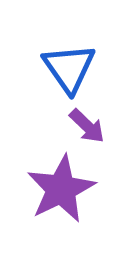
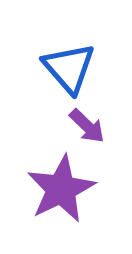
blue triangle: rotated 6 degrees counterclockwise
